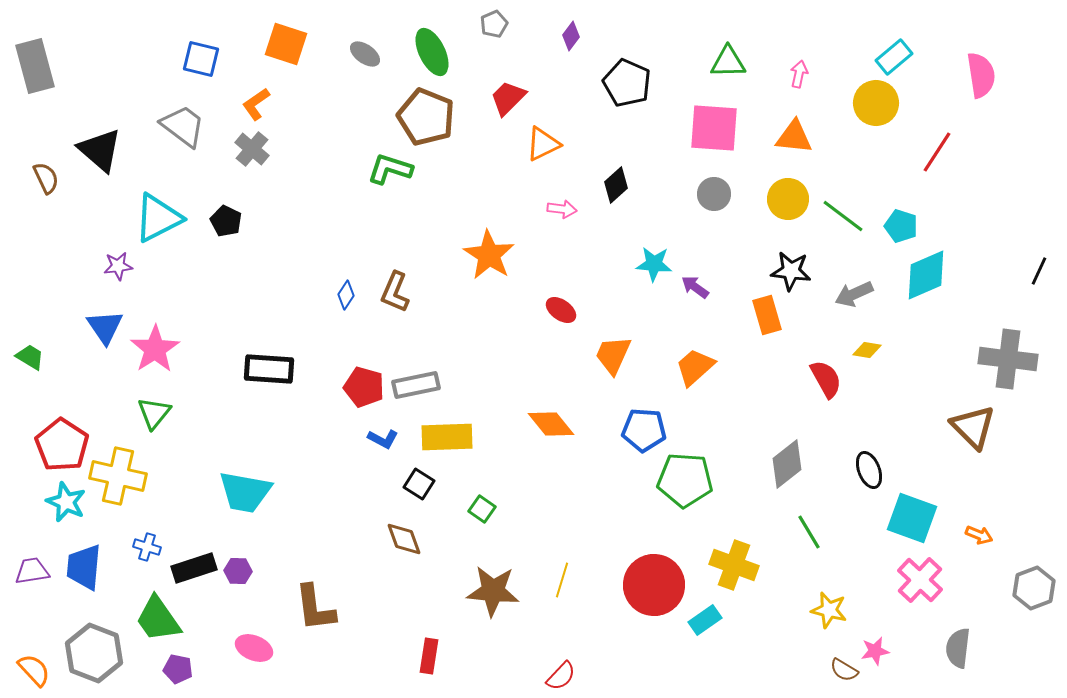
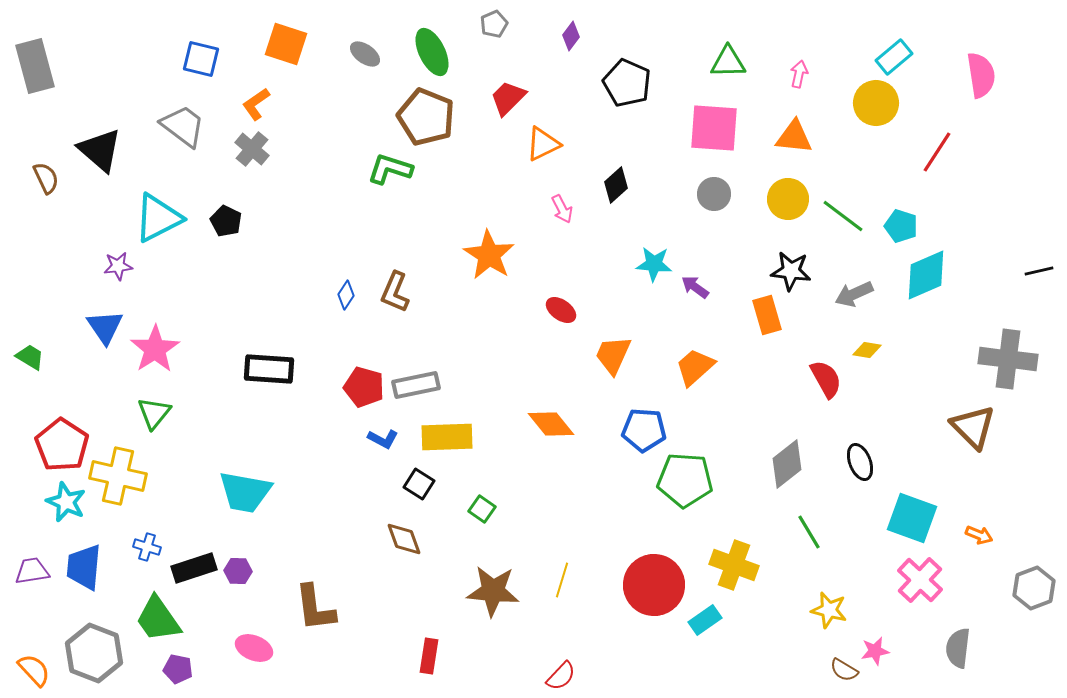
pink arrow at (562, 209): rotated 56 degrees clockwise
black line at (1039, 271): rotated 52 degrees clockwise
black ellipse at (869, 470): moved 9 px left, 8 px up
